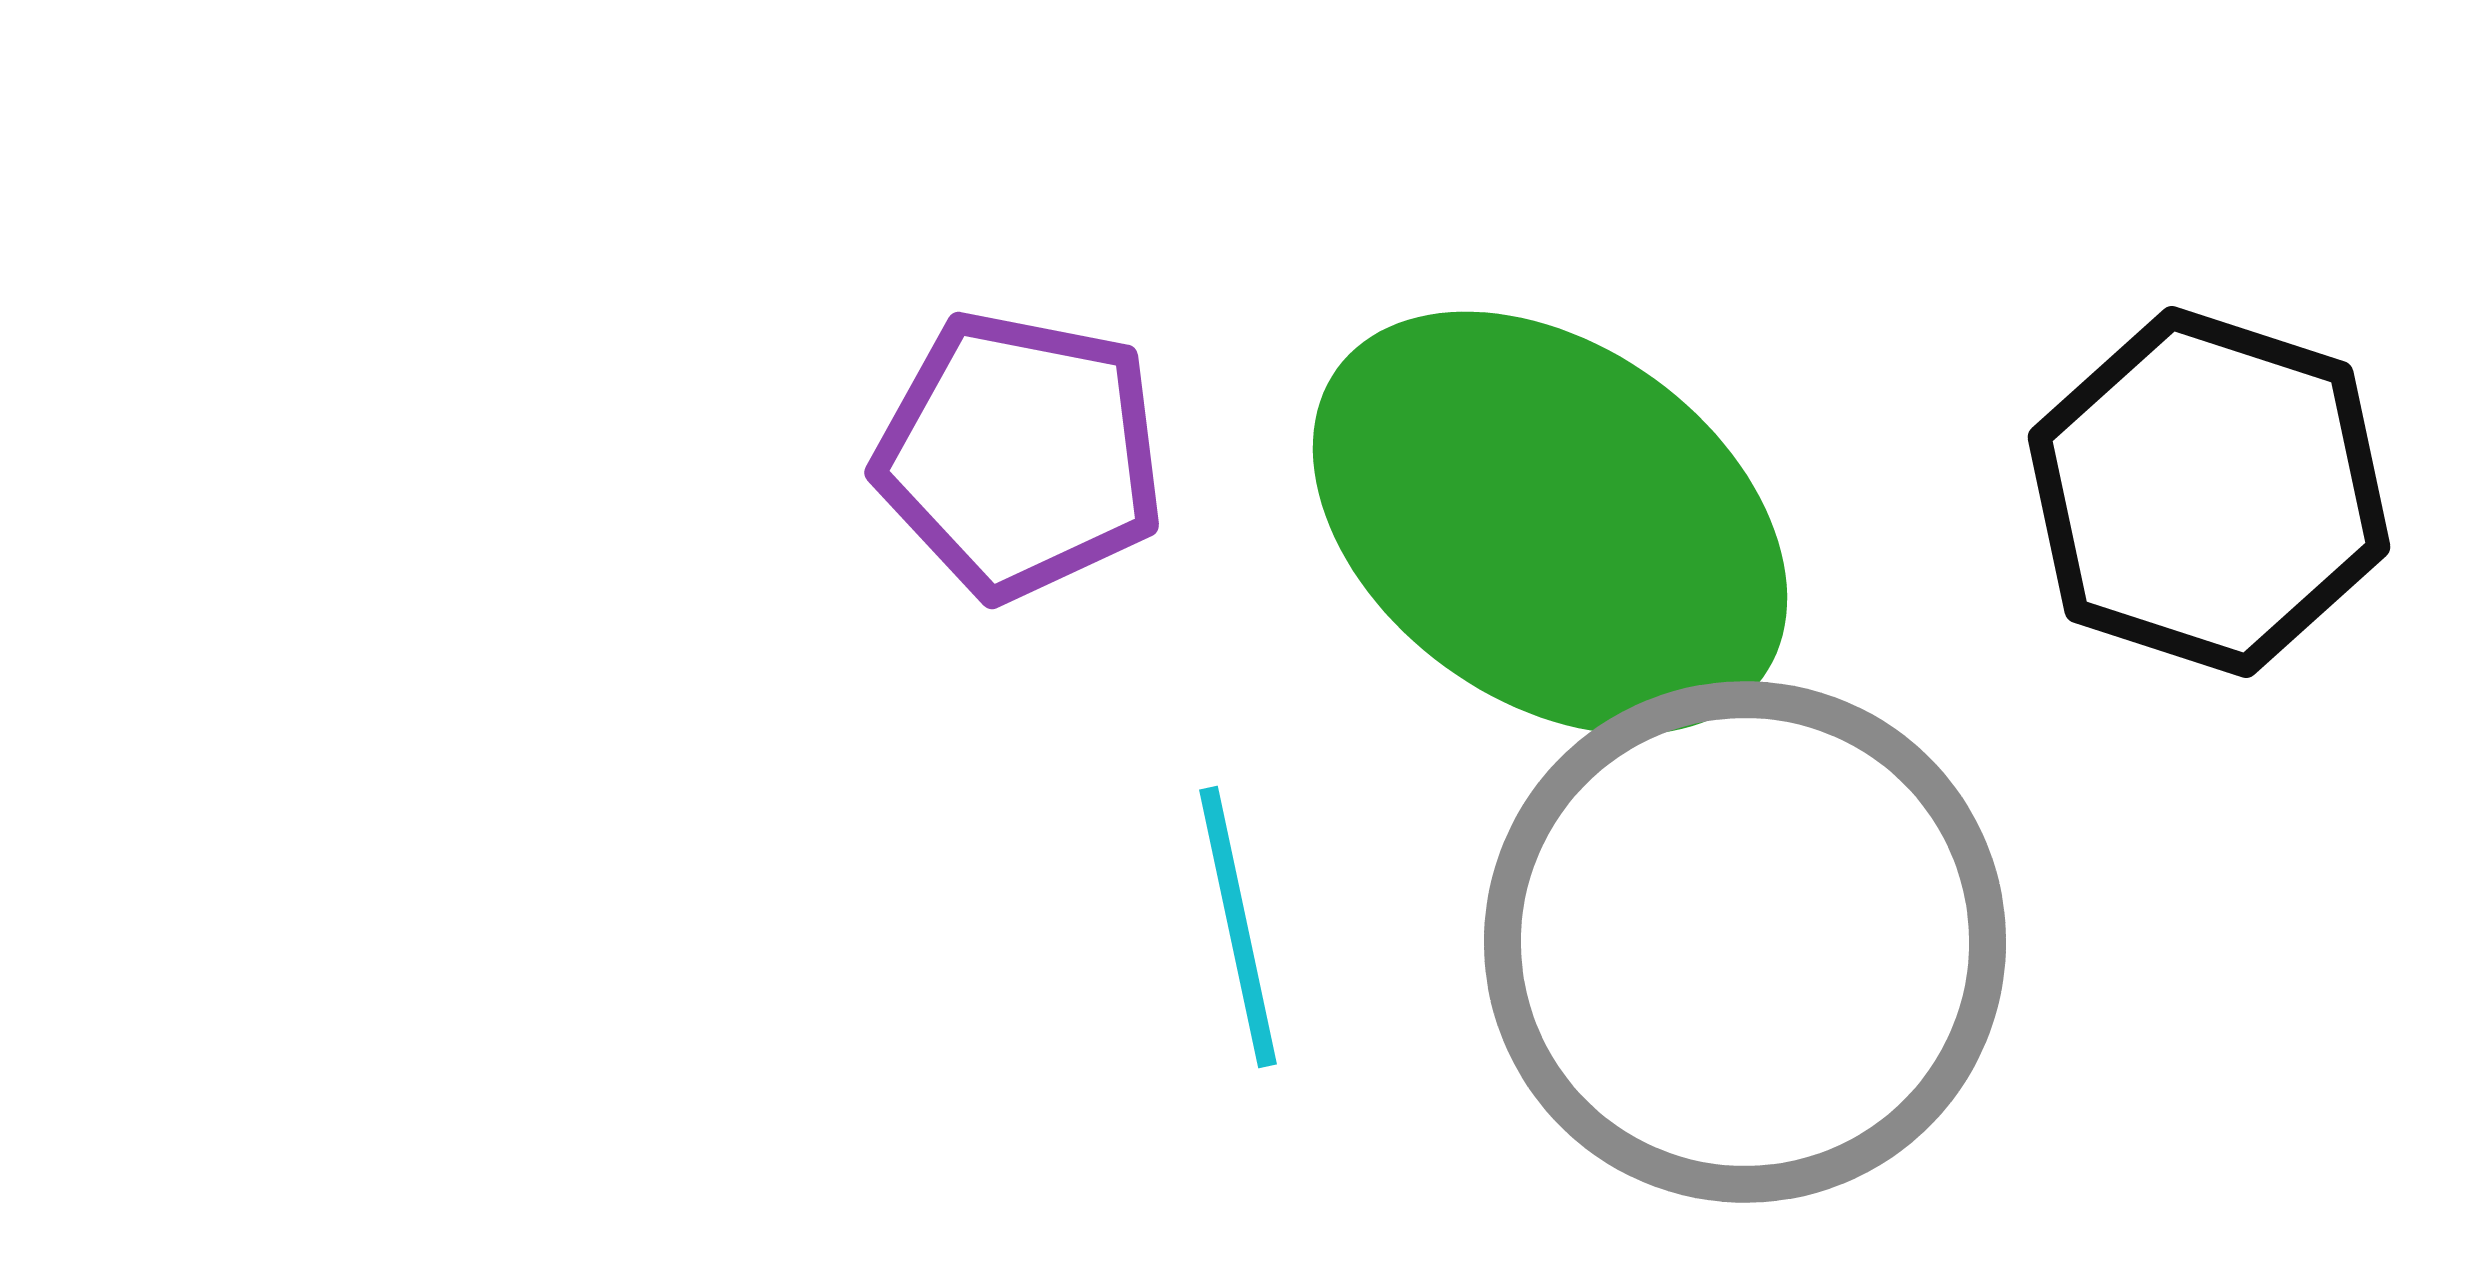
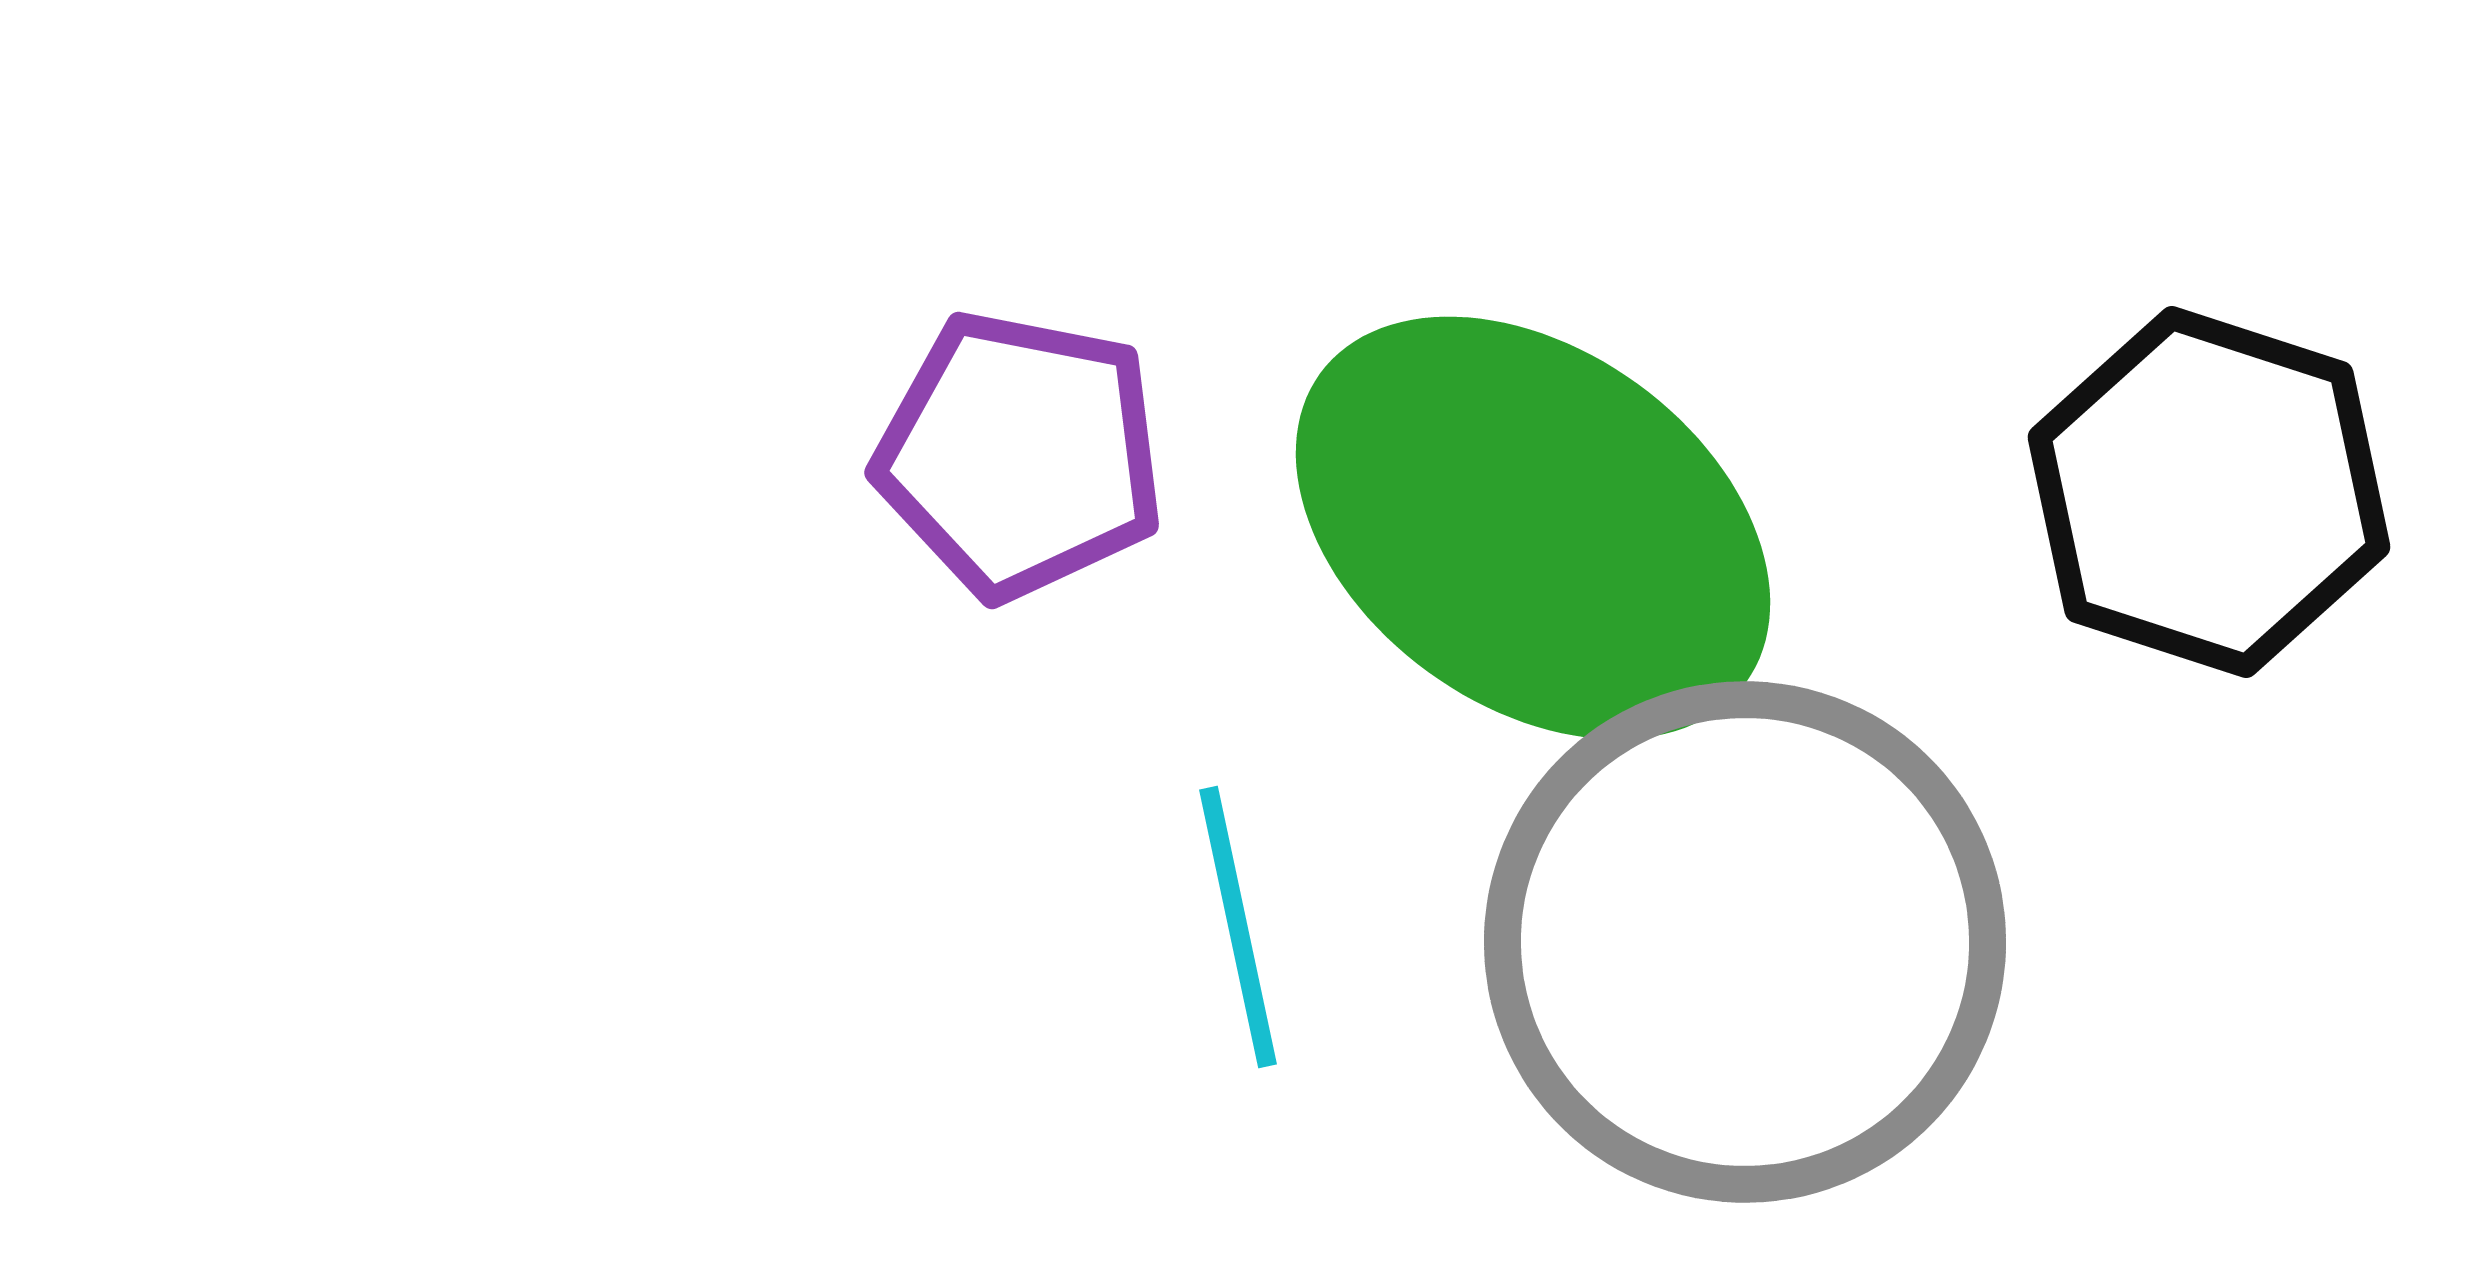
green ellipse: moved 17 px left, 5 px down
